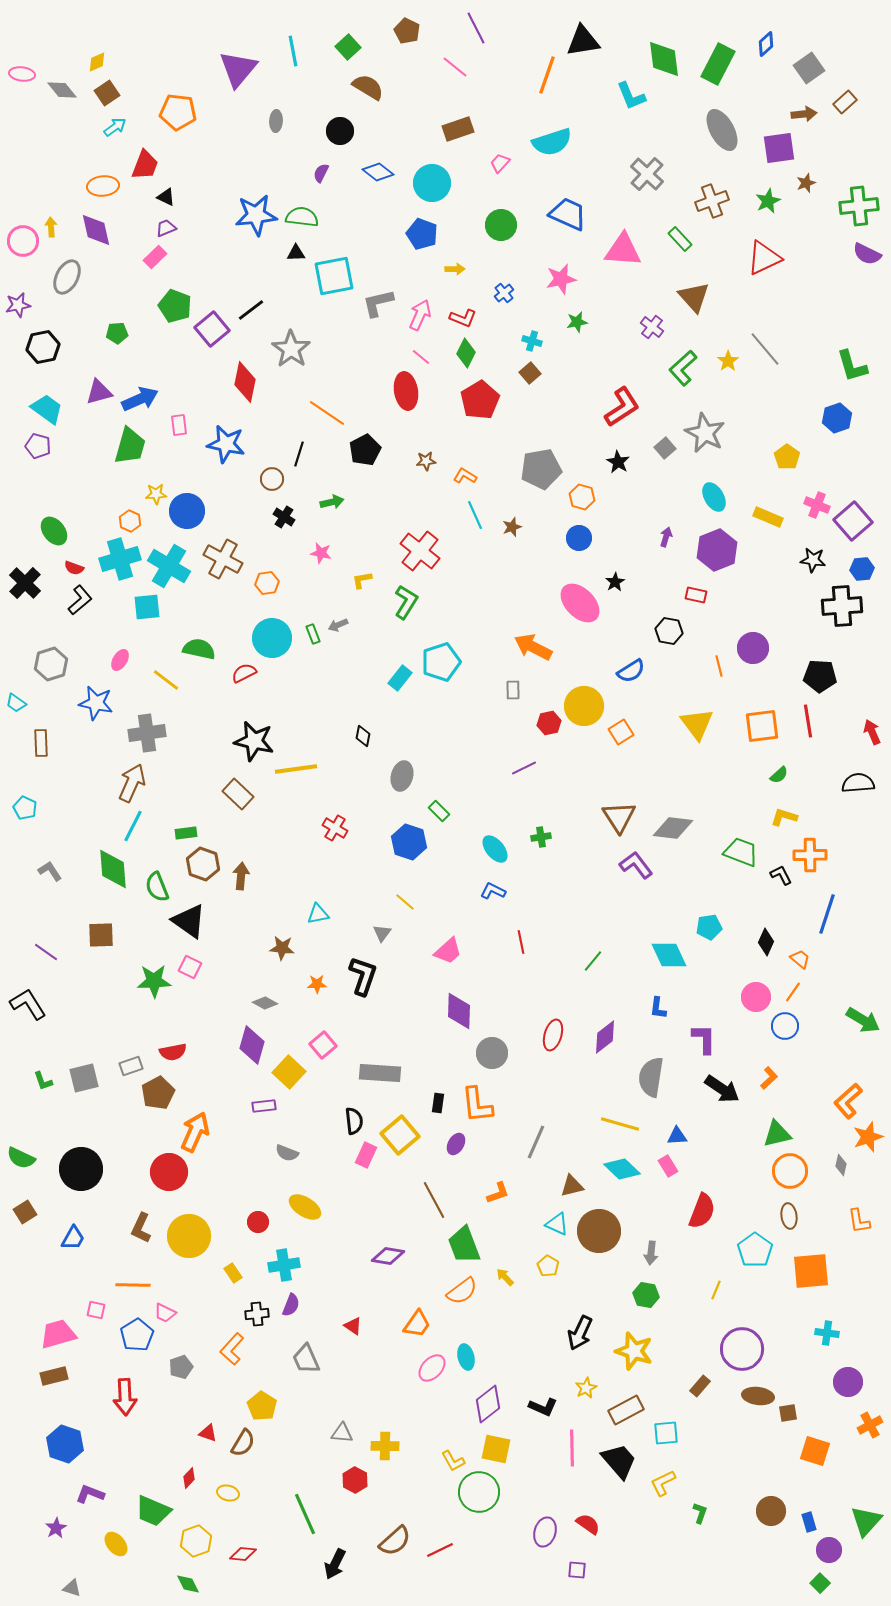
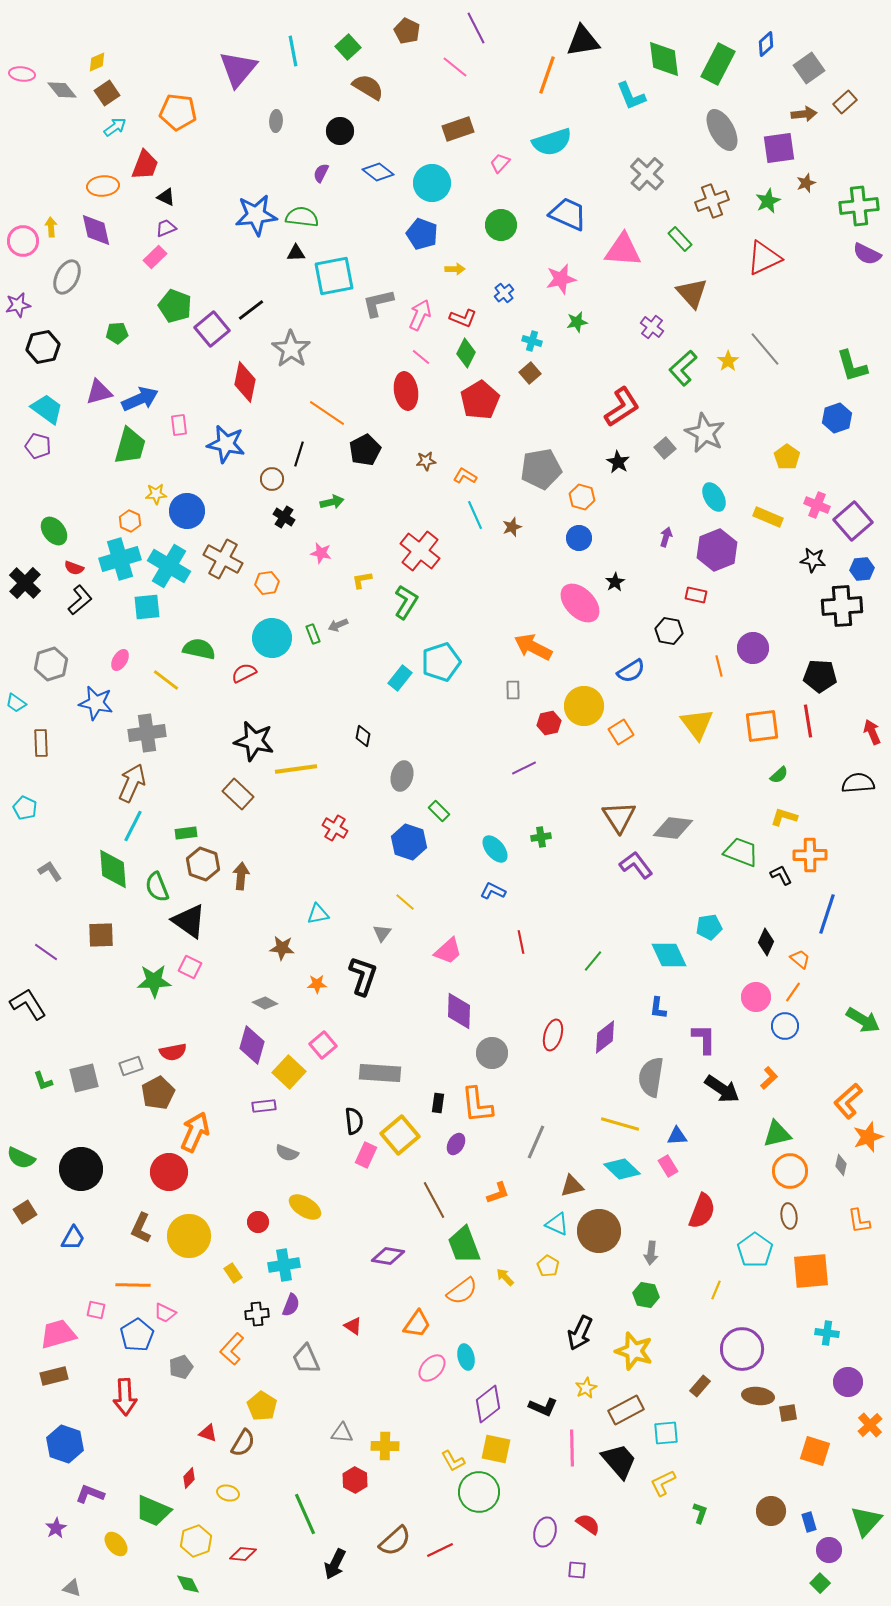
brown triangle at (694, 297): moved 2 px left, 4 px up
orange cross at (870, 1425): rotated 15 degrees counterclockwise
